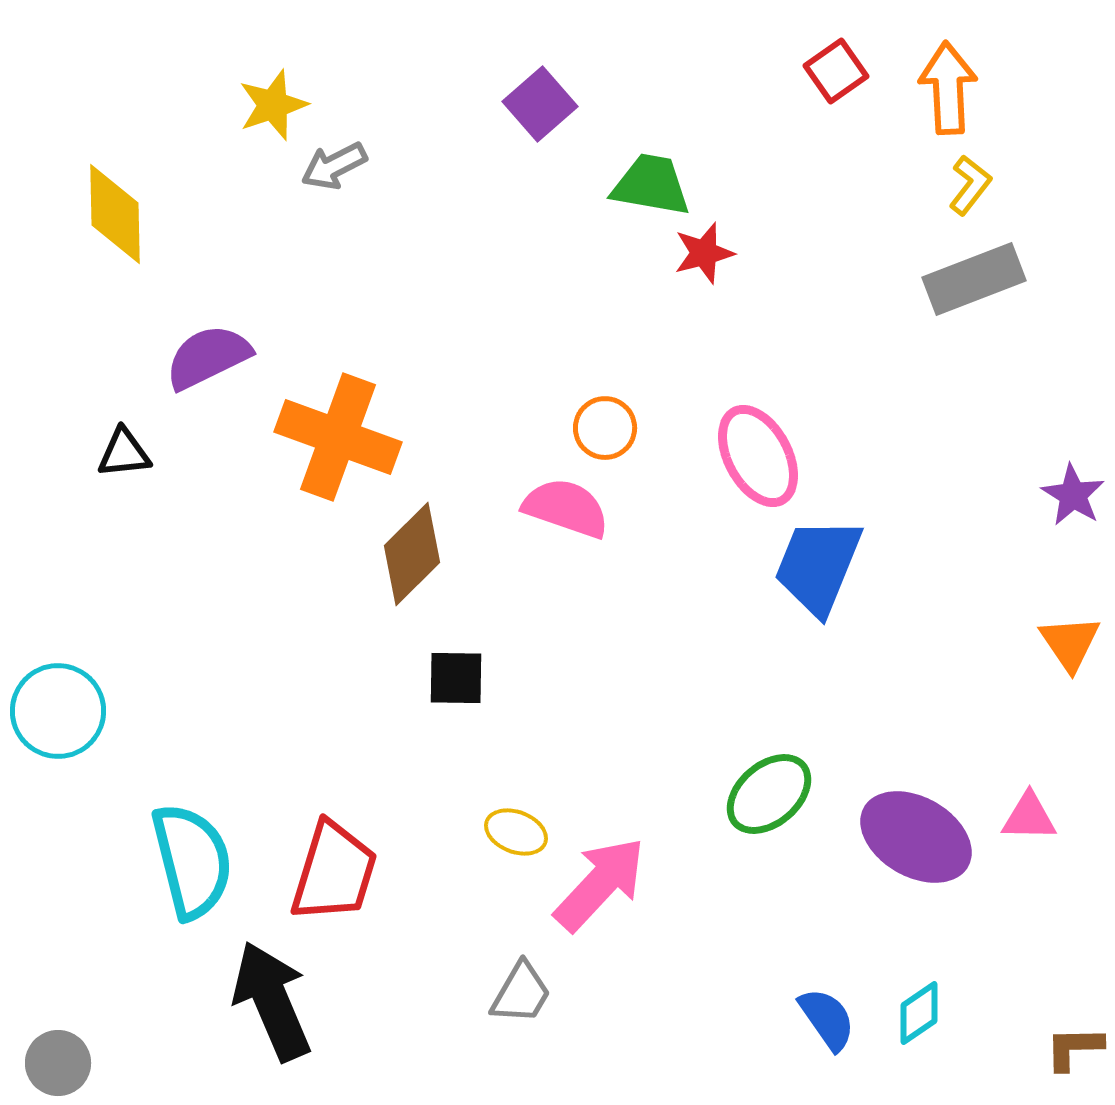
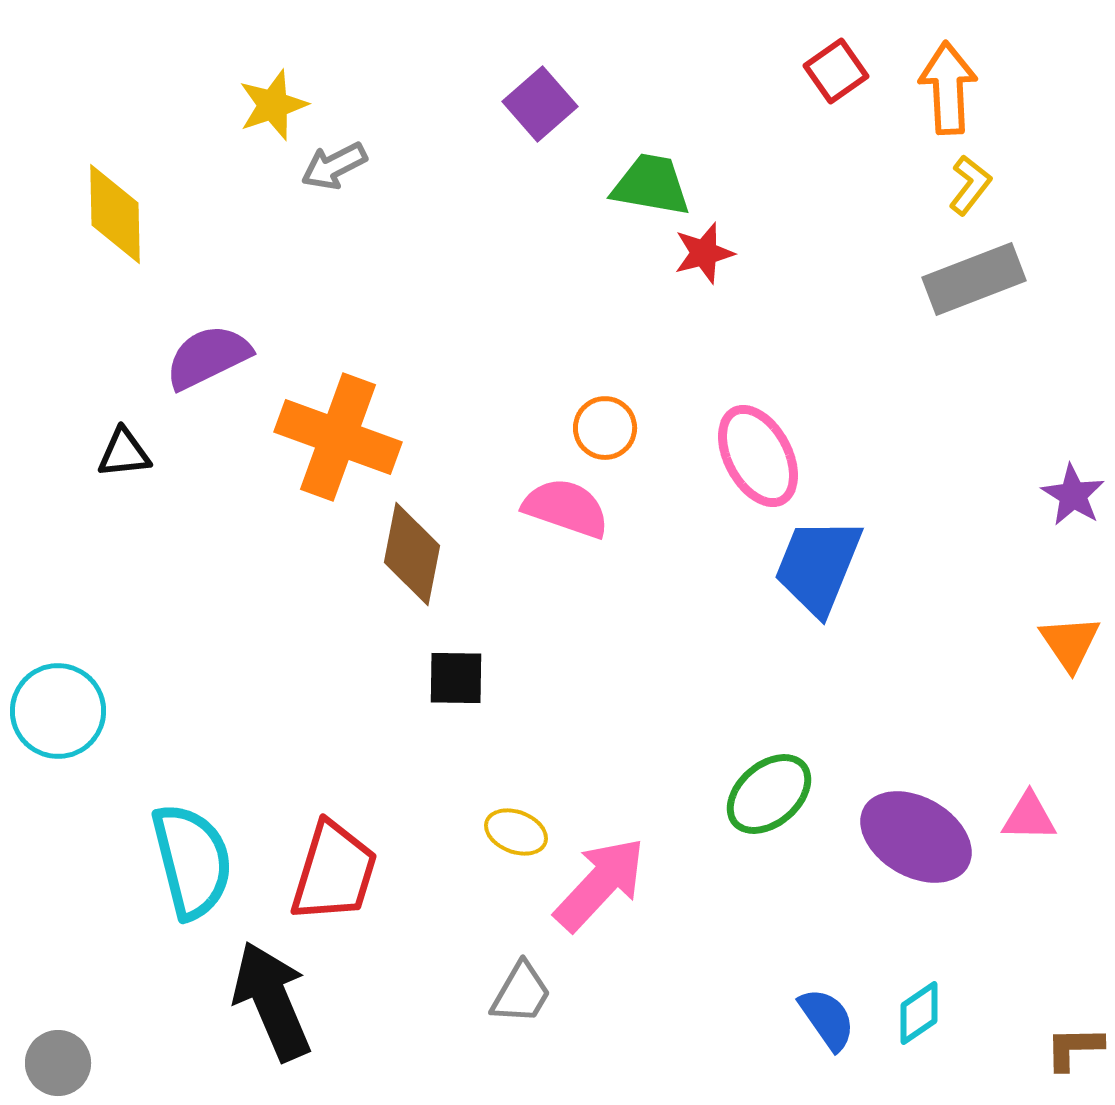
brown diamond: rotated 34 degrees counterclockwise
